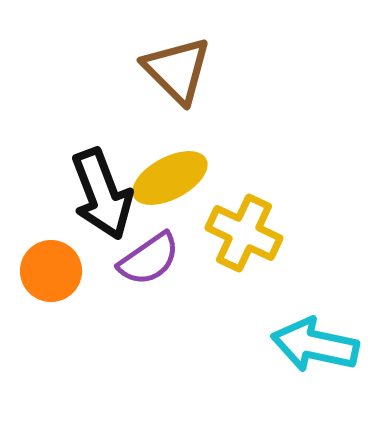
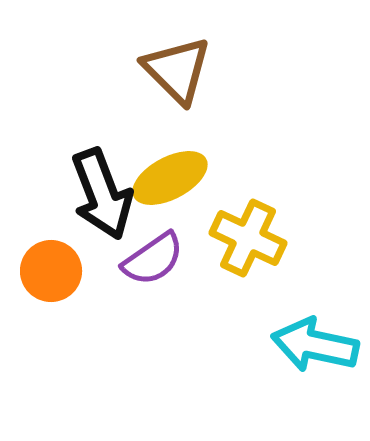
yellow cross: moved 4 px right, 5 px down
purple semicircle: moved 4 px right
